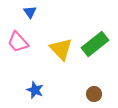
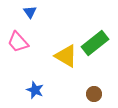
green rectangle: moved 1 px up
yellow triangle: moved 5 px right, 7 px down; rotated 15 degrees counterclockwise
